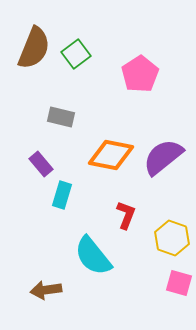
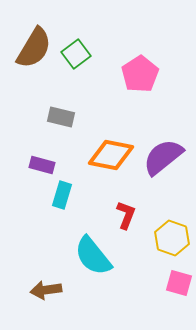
brown semicircle: rotated 9 degrees clockwise
purple rectangle: moved 1 px right, 1 px down; rotated 35 degrees counterclockwise
